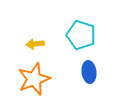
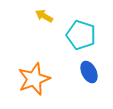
yellow arrow: moved 9 px right, 28 px up; rotated 36 degrees clockwise
blue ellipse: rotated 20 degrees counterclockwise
